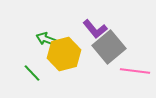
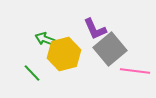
purple L-shape: rotated 15 degrees clockwise
green arrow: moved 1 px left
gray square: moved 1 px right, 2 px down
